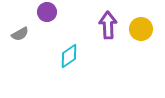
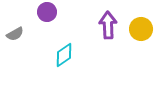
gray semicircle: moved 5 px left
cyan diamond: moved 5 px left, 1 px up
